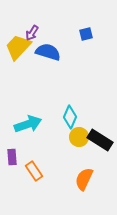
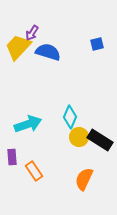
blue square: moved 11 px right, 10 px down
